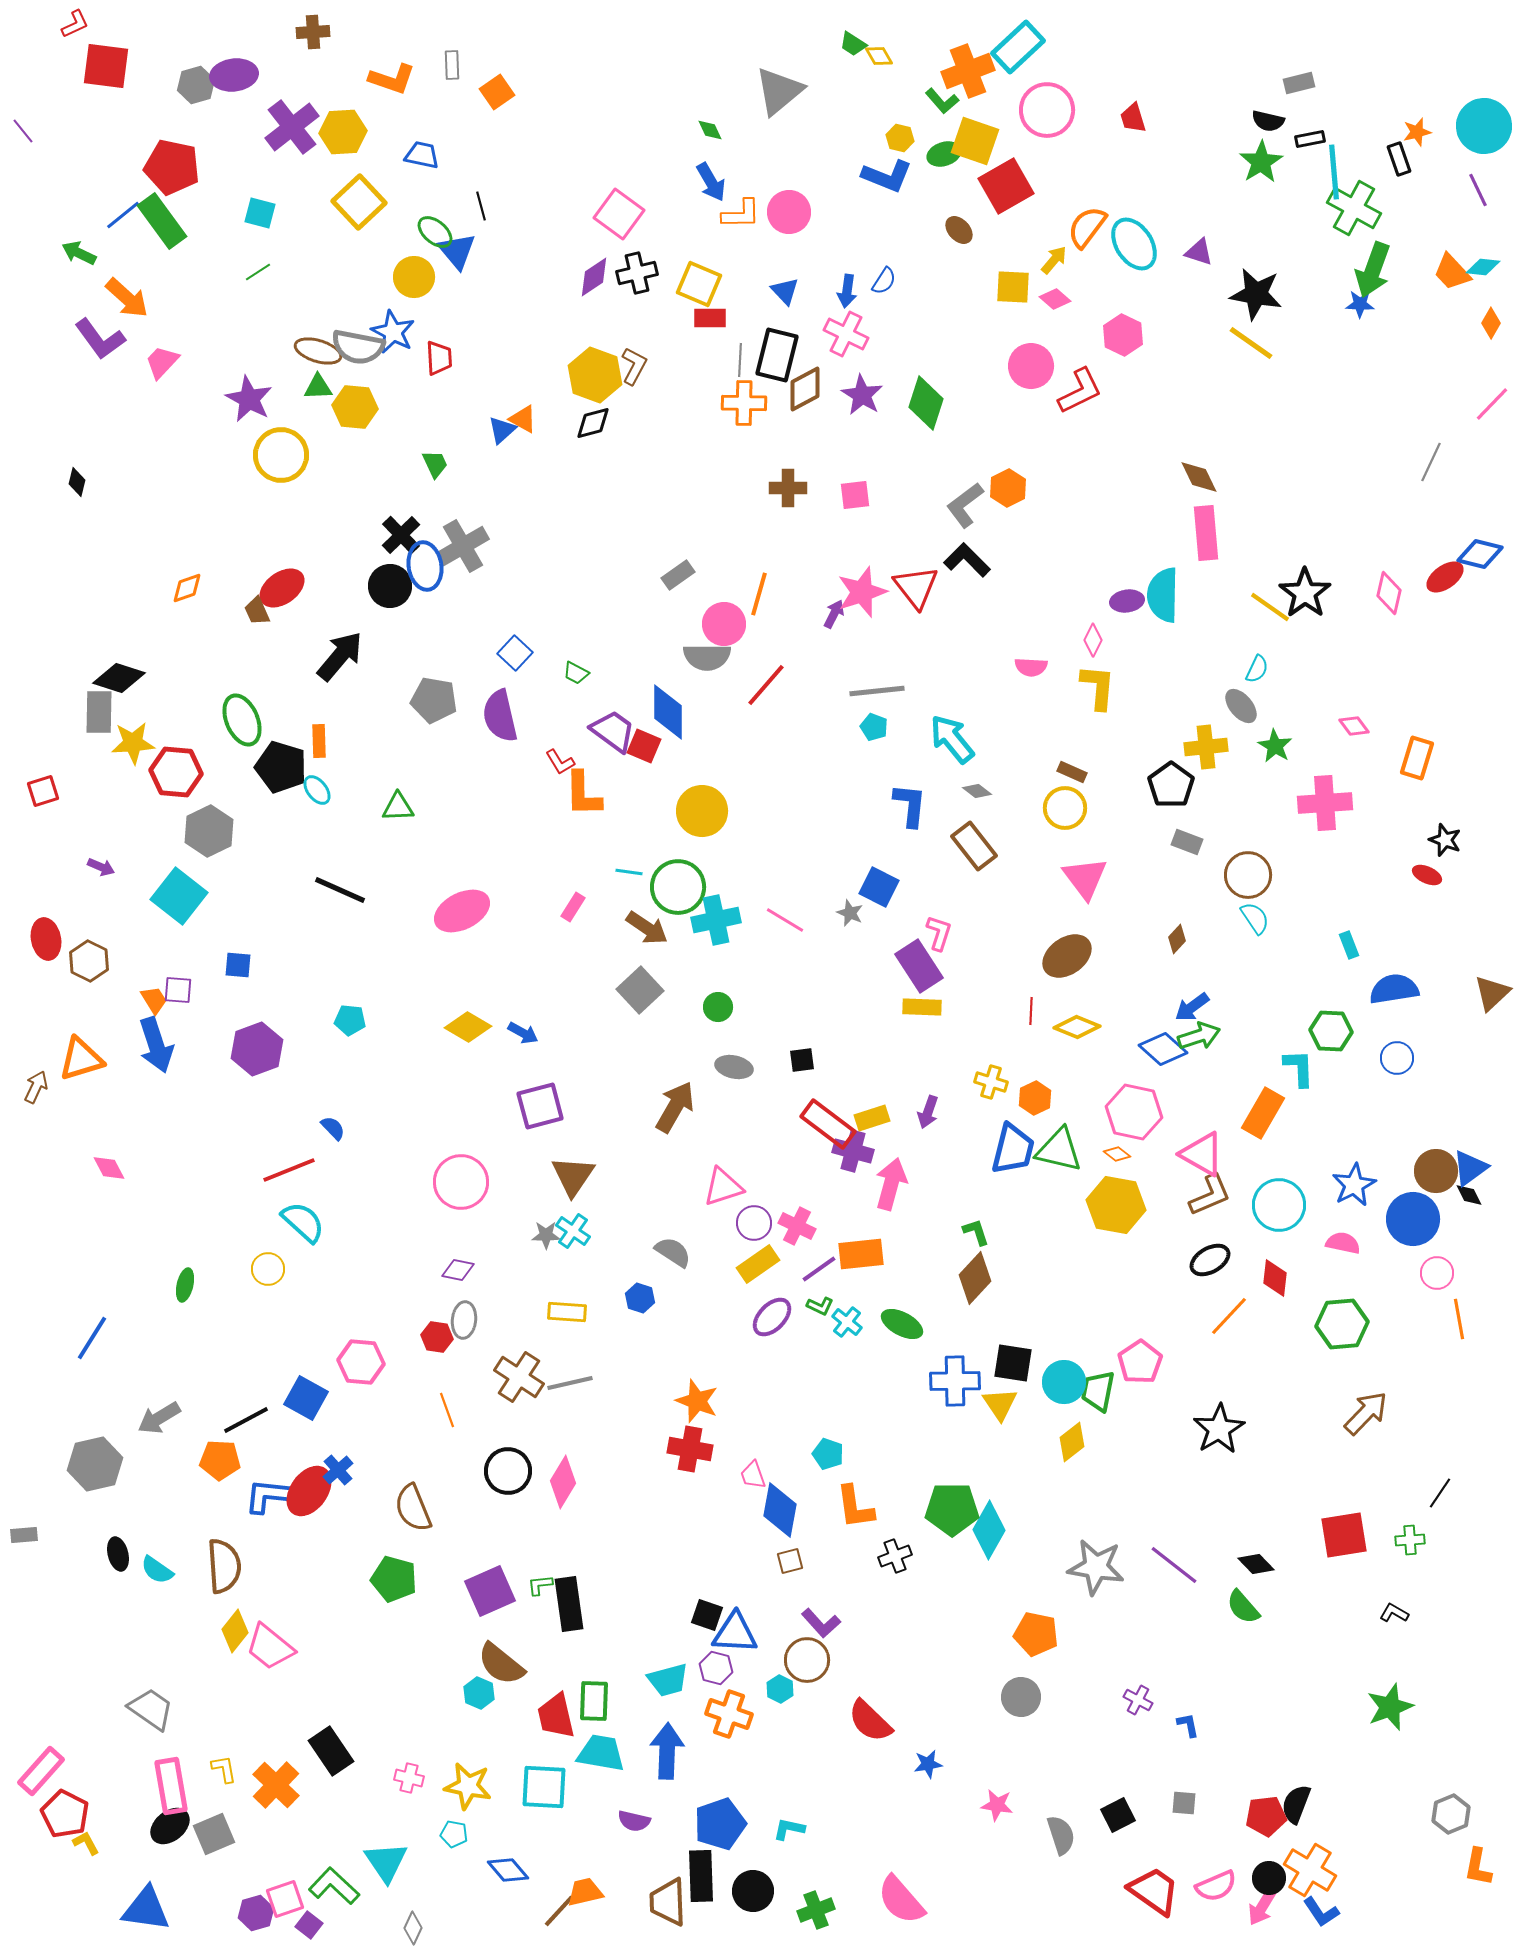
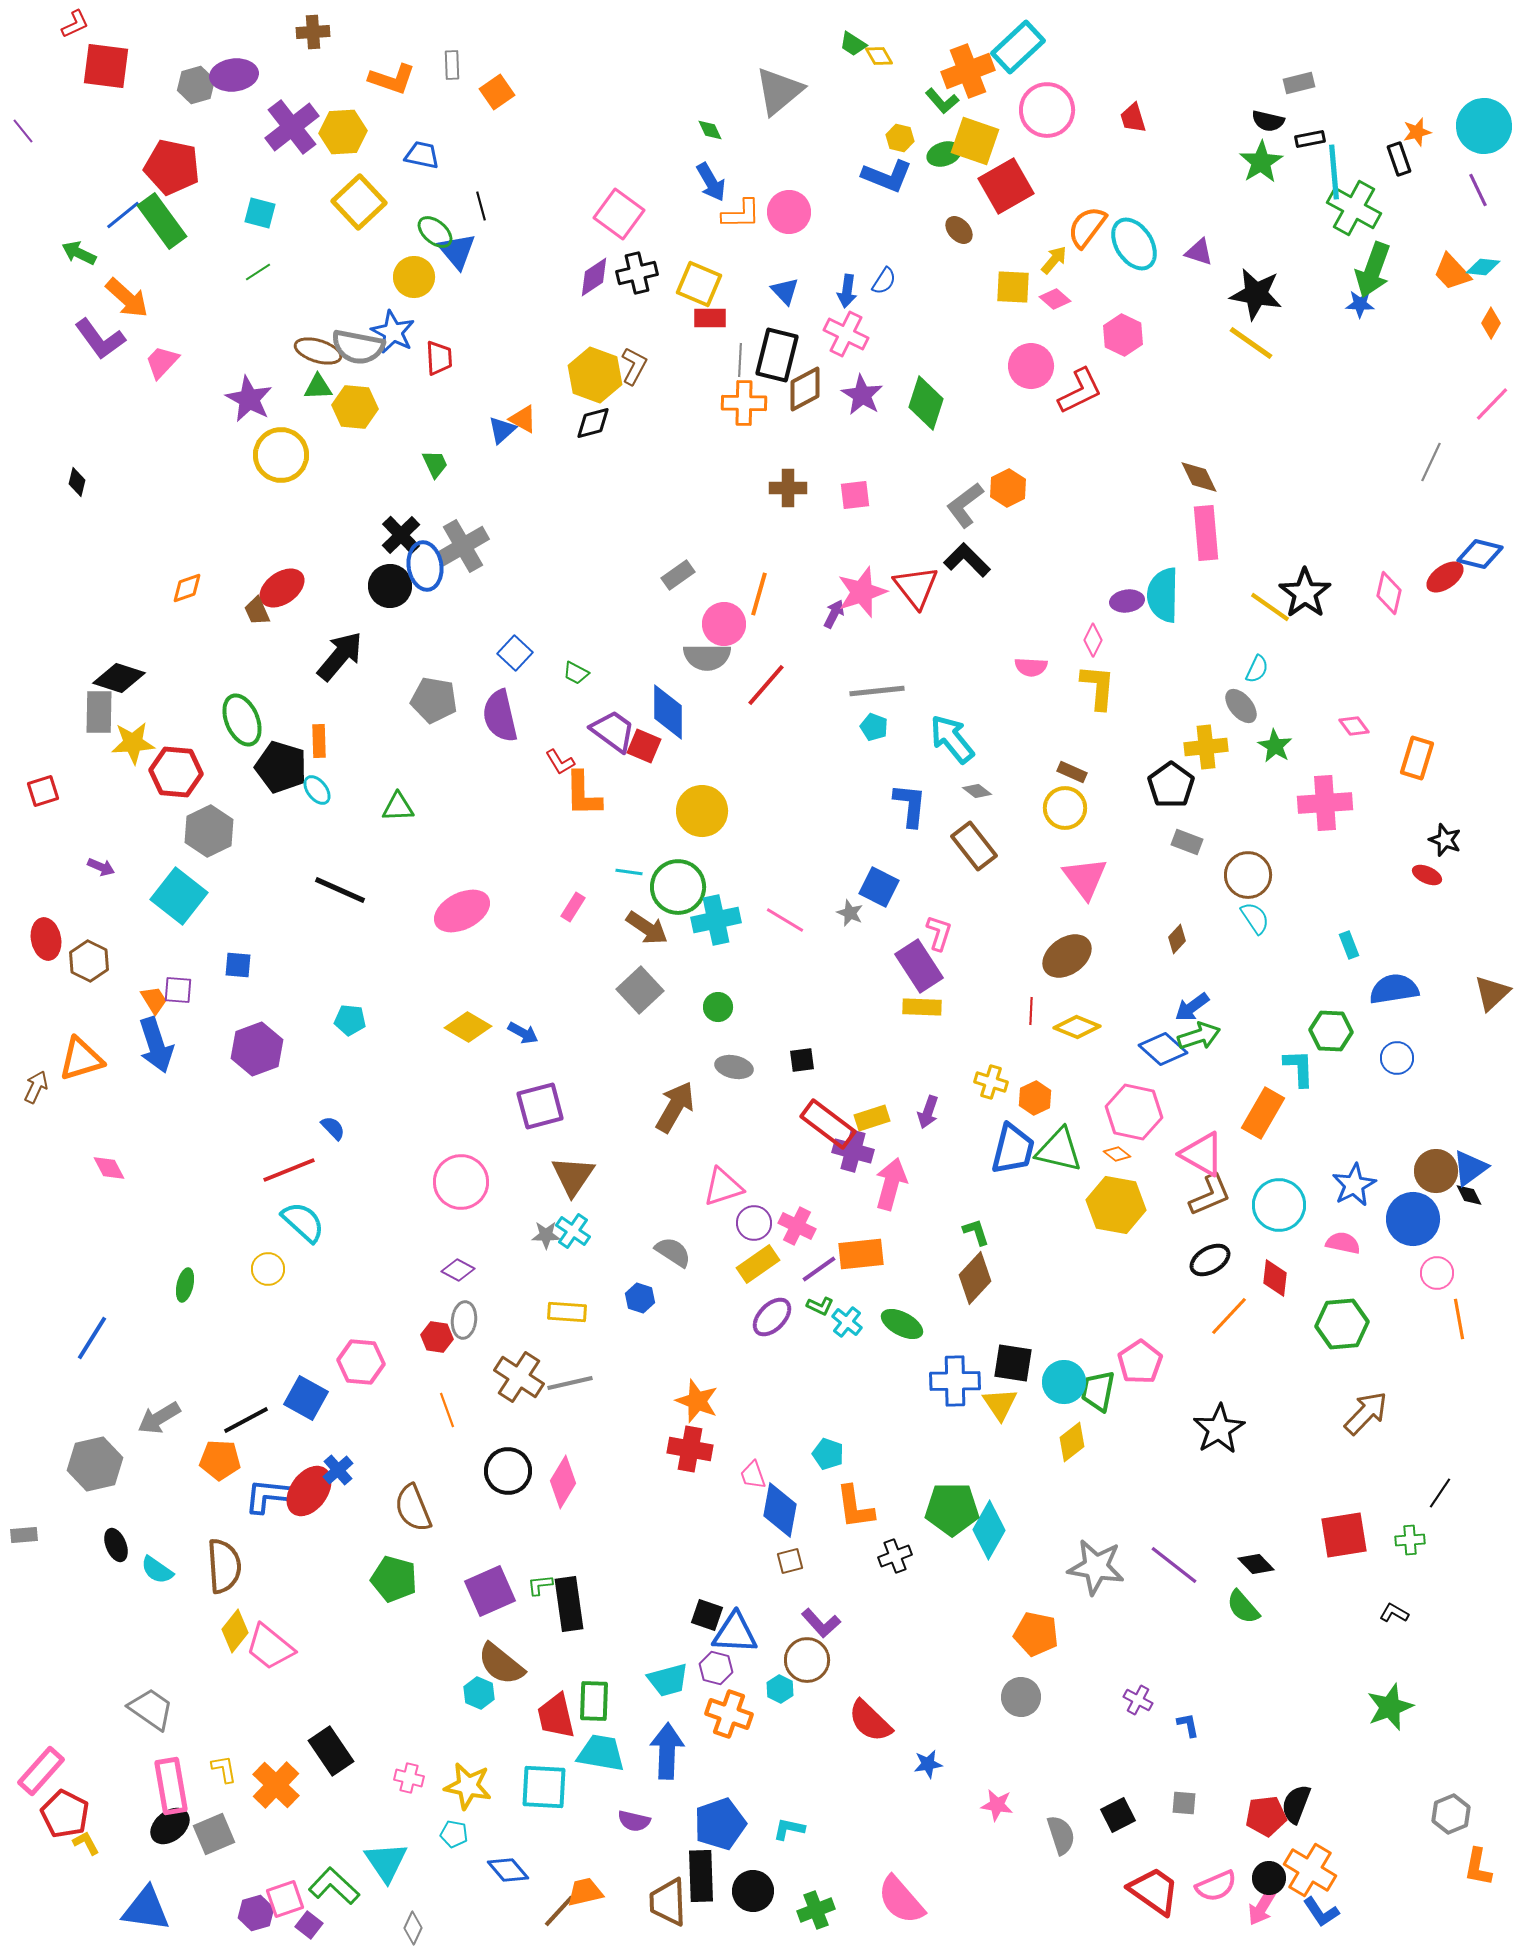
purple diamond at (458, 1270): rotated 16 degrees clockwise
black ellipse at (118, 1554): moved 2 px left, 9 px up; rotated 8 degrees counterclockwise
